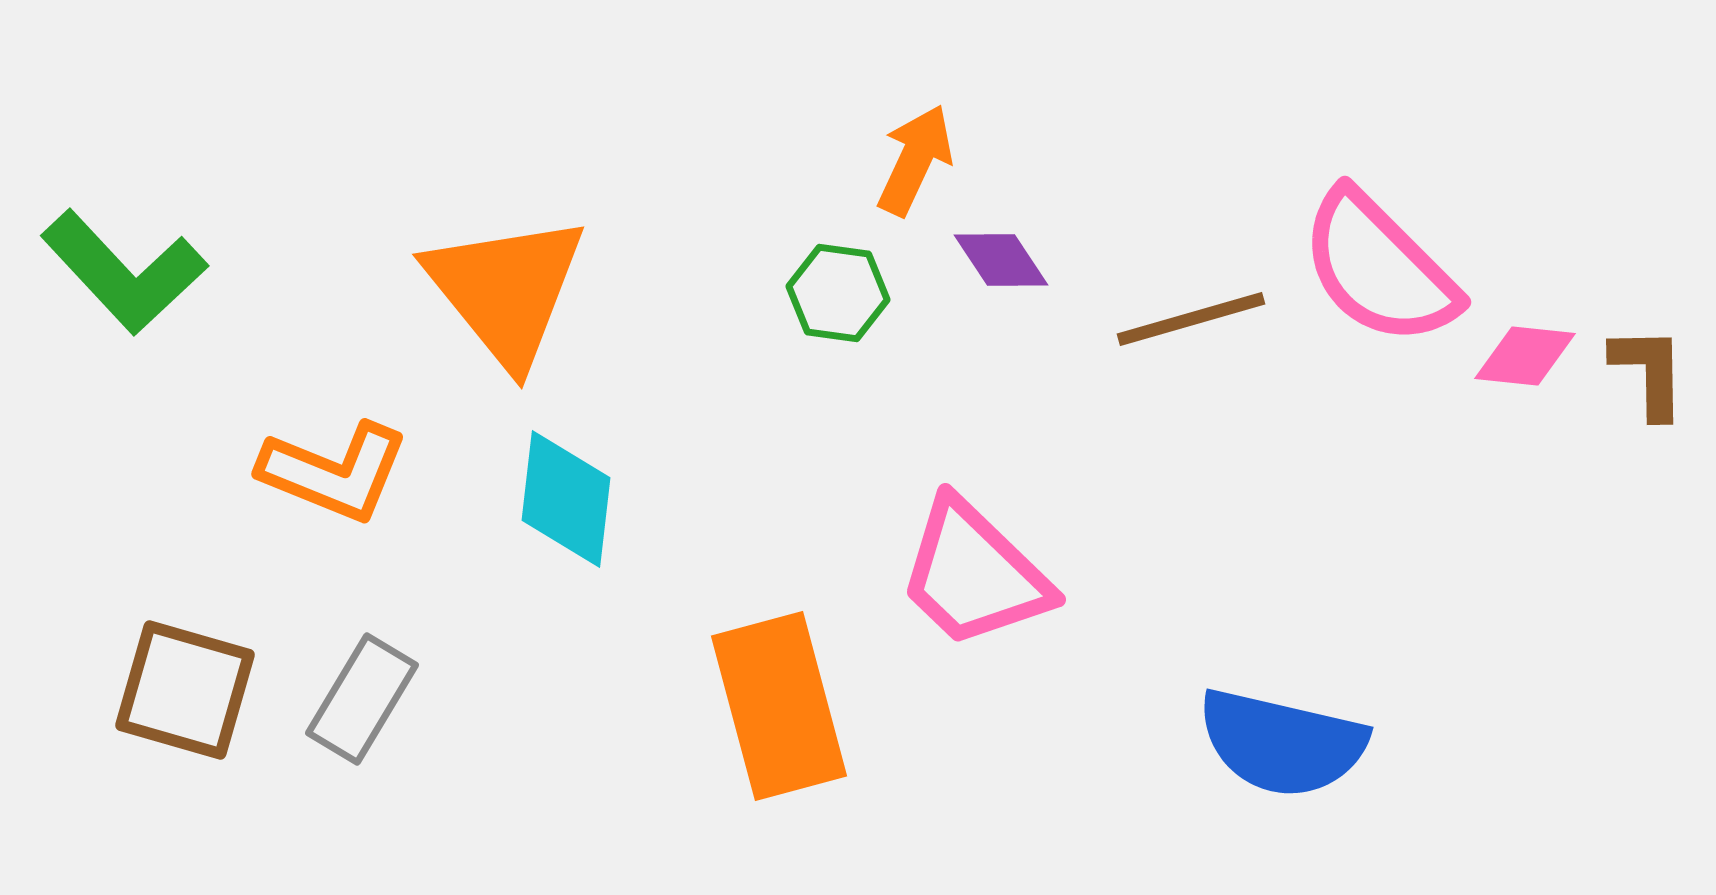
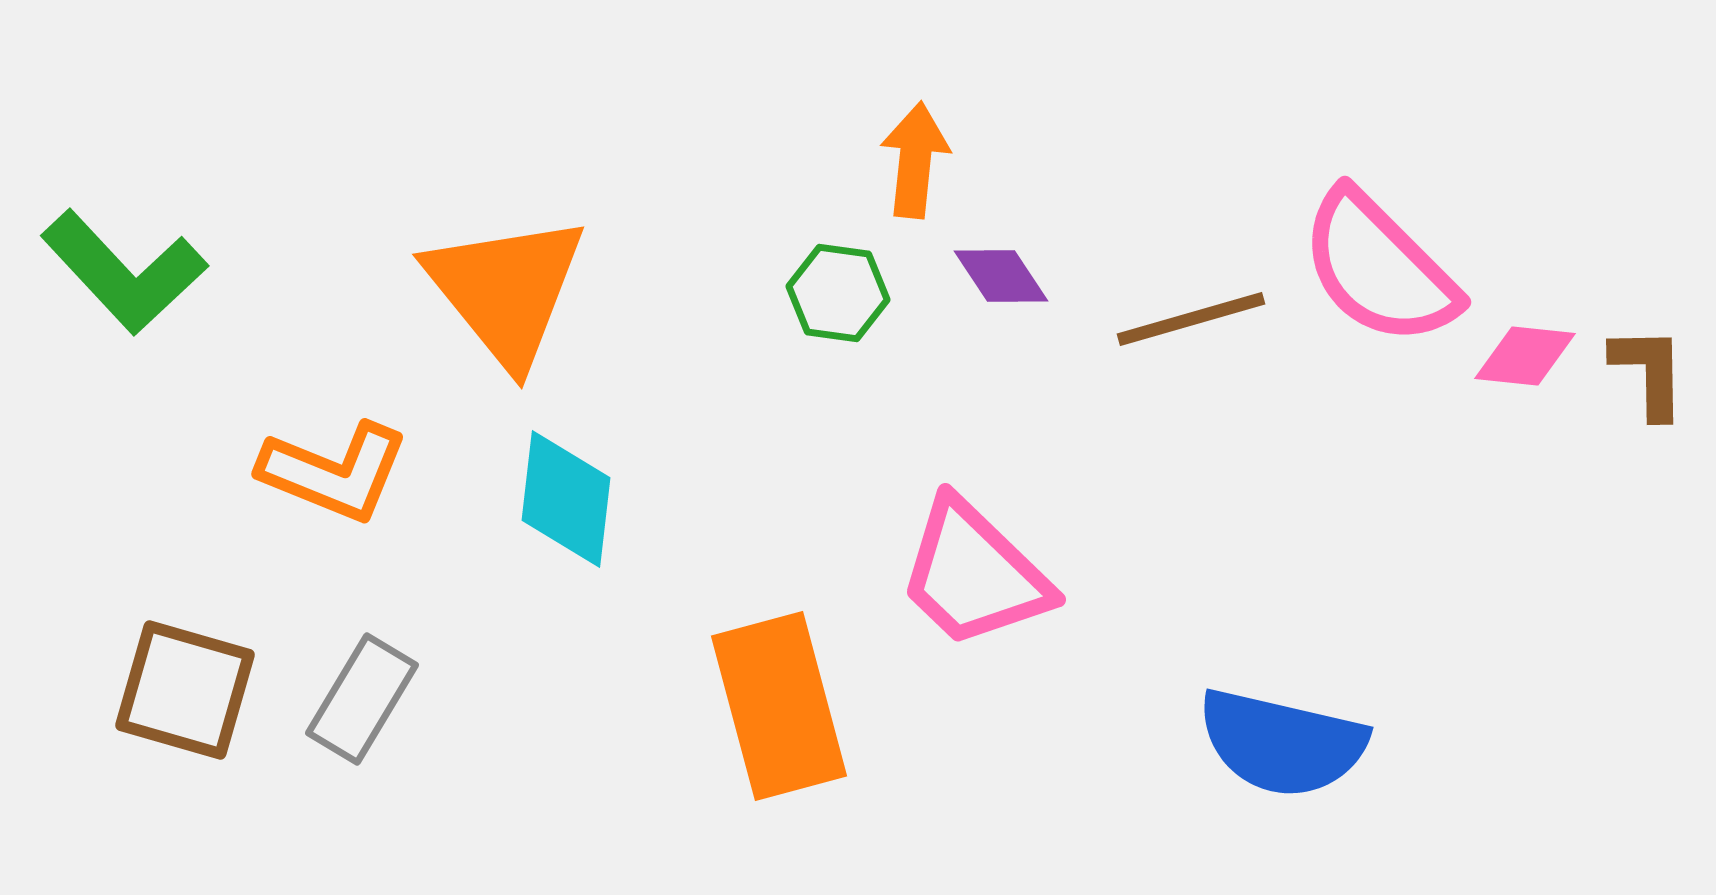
orange arrow: rotated 19 degrees counterclockwise
purple diamond: moved 16 px down
